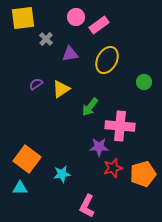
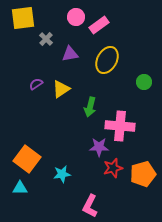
green arrow: rotated 24 degrees counterclockwise
pink L-shape: moved 3 px right
